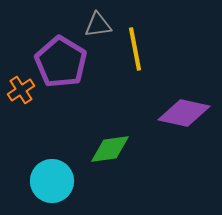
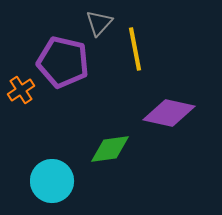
gray triangle: moved 1 px right, 2 px up; rotated 40 degrees counterclockwise
purple pentagon: moved 2 px right; rotated 18 degrees counterclockwise
purple diamond: moved 15 px left
